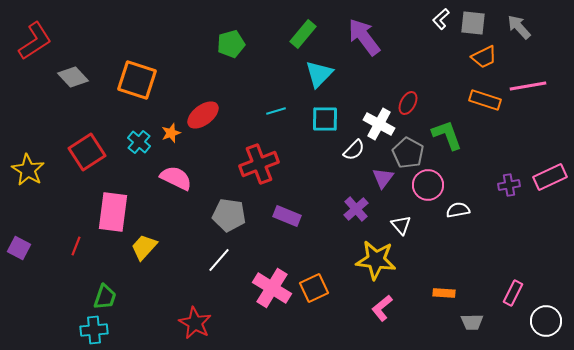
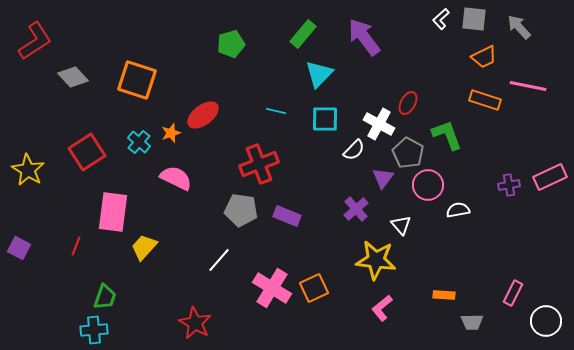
gray square at (473, 23): moved 1 px right, 4 px up
pink line at (528, 86): rotated 21 degrees clockwise
cyan line at (276, 111): rotated 30 degrees clockwise
gray pentagon at (229, 215): moved 12 px right, 5 px up
orange rectangle at (444, 293): moved 2 px down
